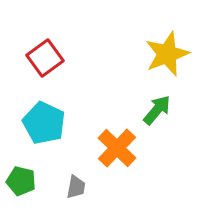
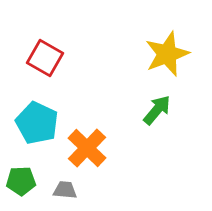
red square: rotated 24 degrees counterclockwise
cyan pentagon: moved 7 px left
orange cross: moved 30 px left
green pentagon: rotated 16 degrees counterclockwise
gray trapezoid: moved 11 px left, 3 px down; rotated 95 degrees counterclockwise
